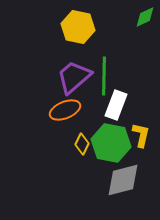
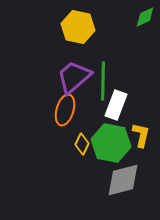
green line: moved 1 px left, 5 px down
orange ellipse: rotated 52 degrees counterclockwise
